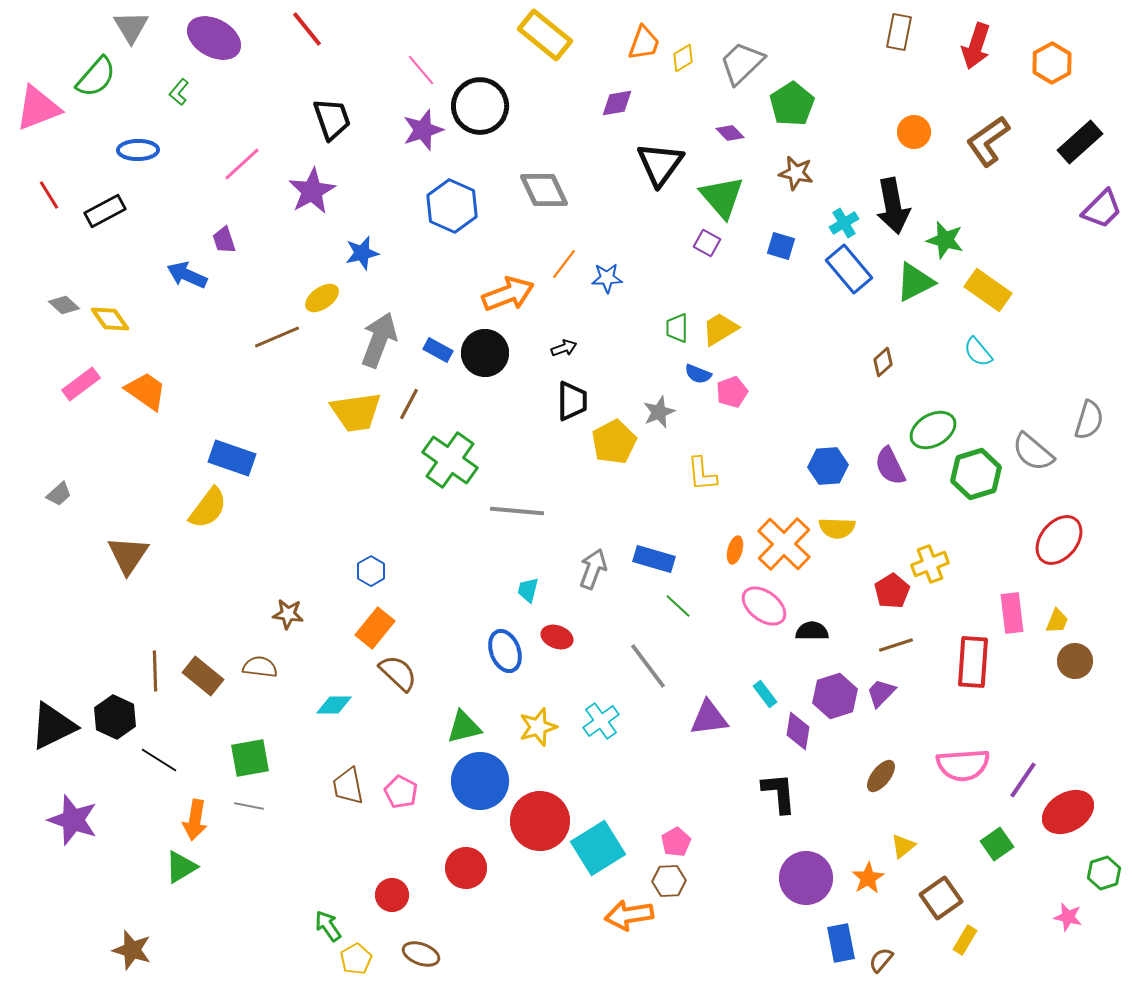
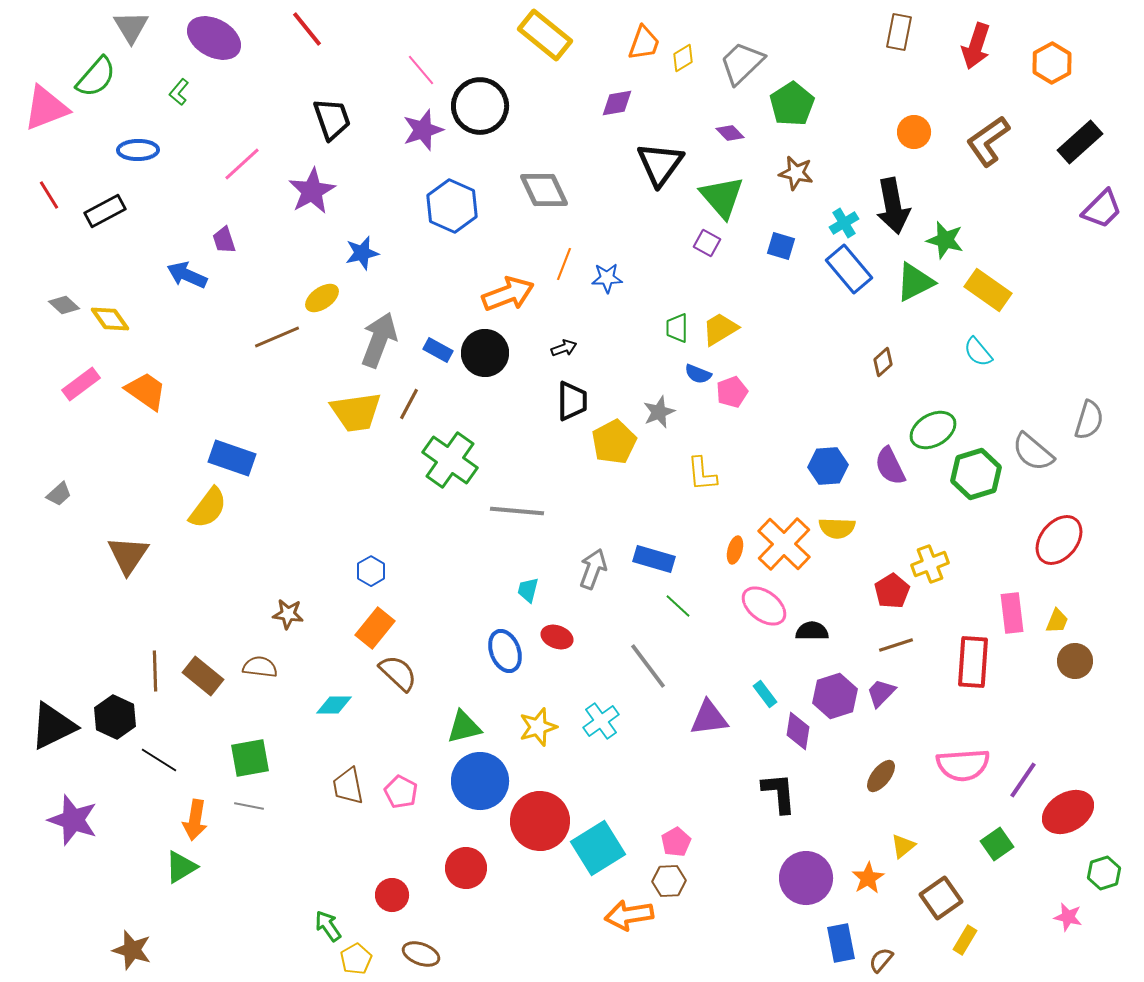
pink triangle at (38, 108): moved 8 px right
orange line at (564, 264): rotated 16 degrees counterclockwise
